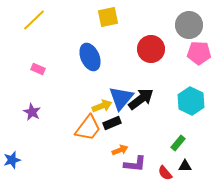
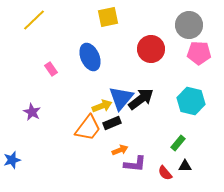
pink rectangle: moved 13 px right; rotated 32 degrees clockwise
cyan hexagon: rotated 12 degrees counterclockwise
